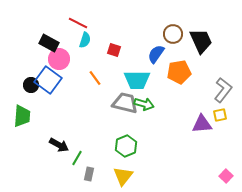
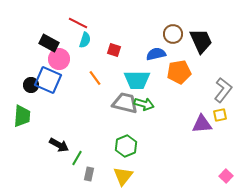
blue semicircle: rotated 42 degrees clockwise
blue square: rotated 12 degrees counterclockwise
